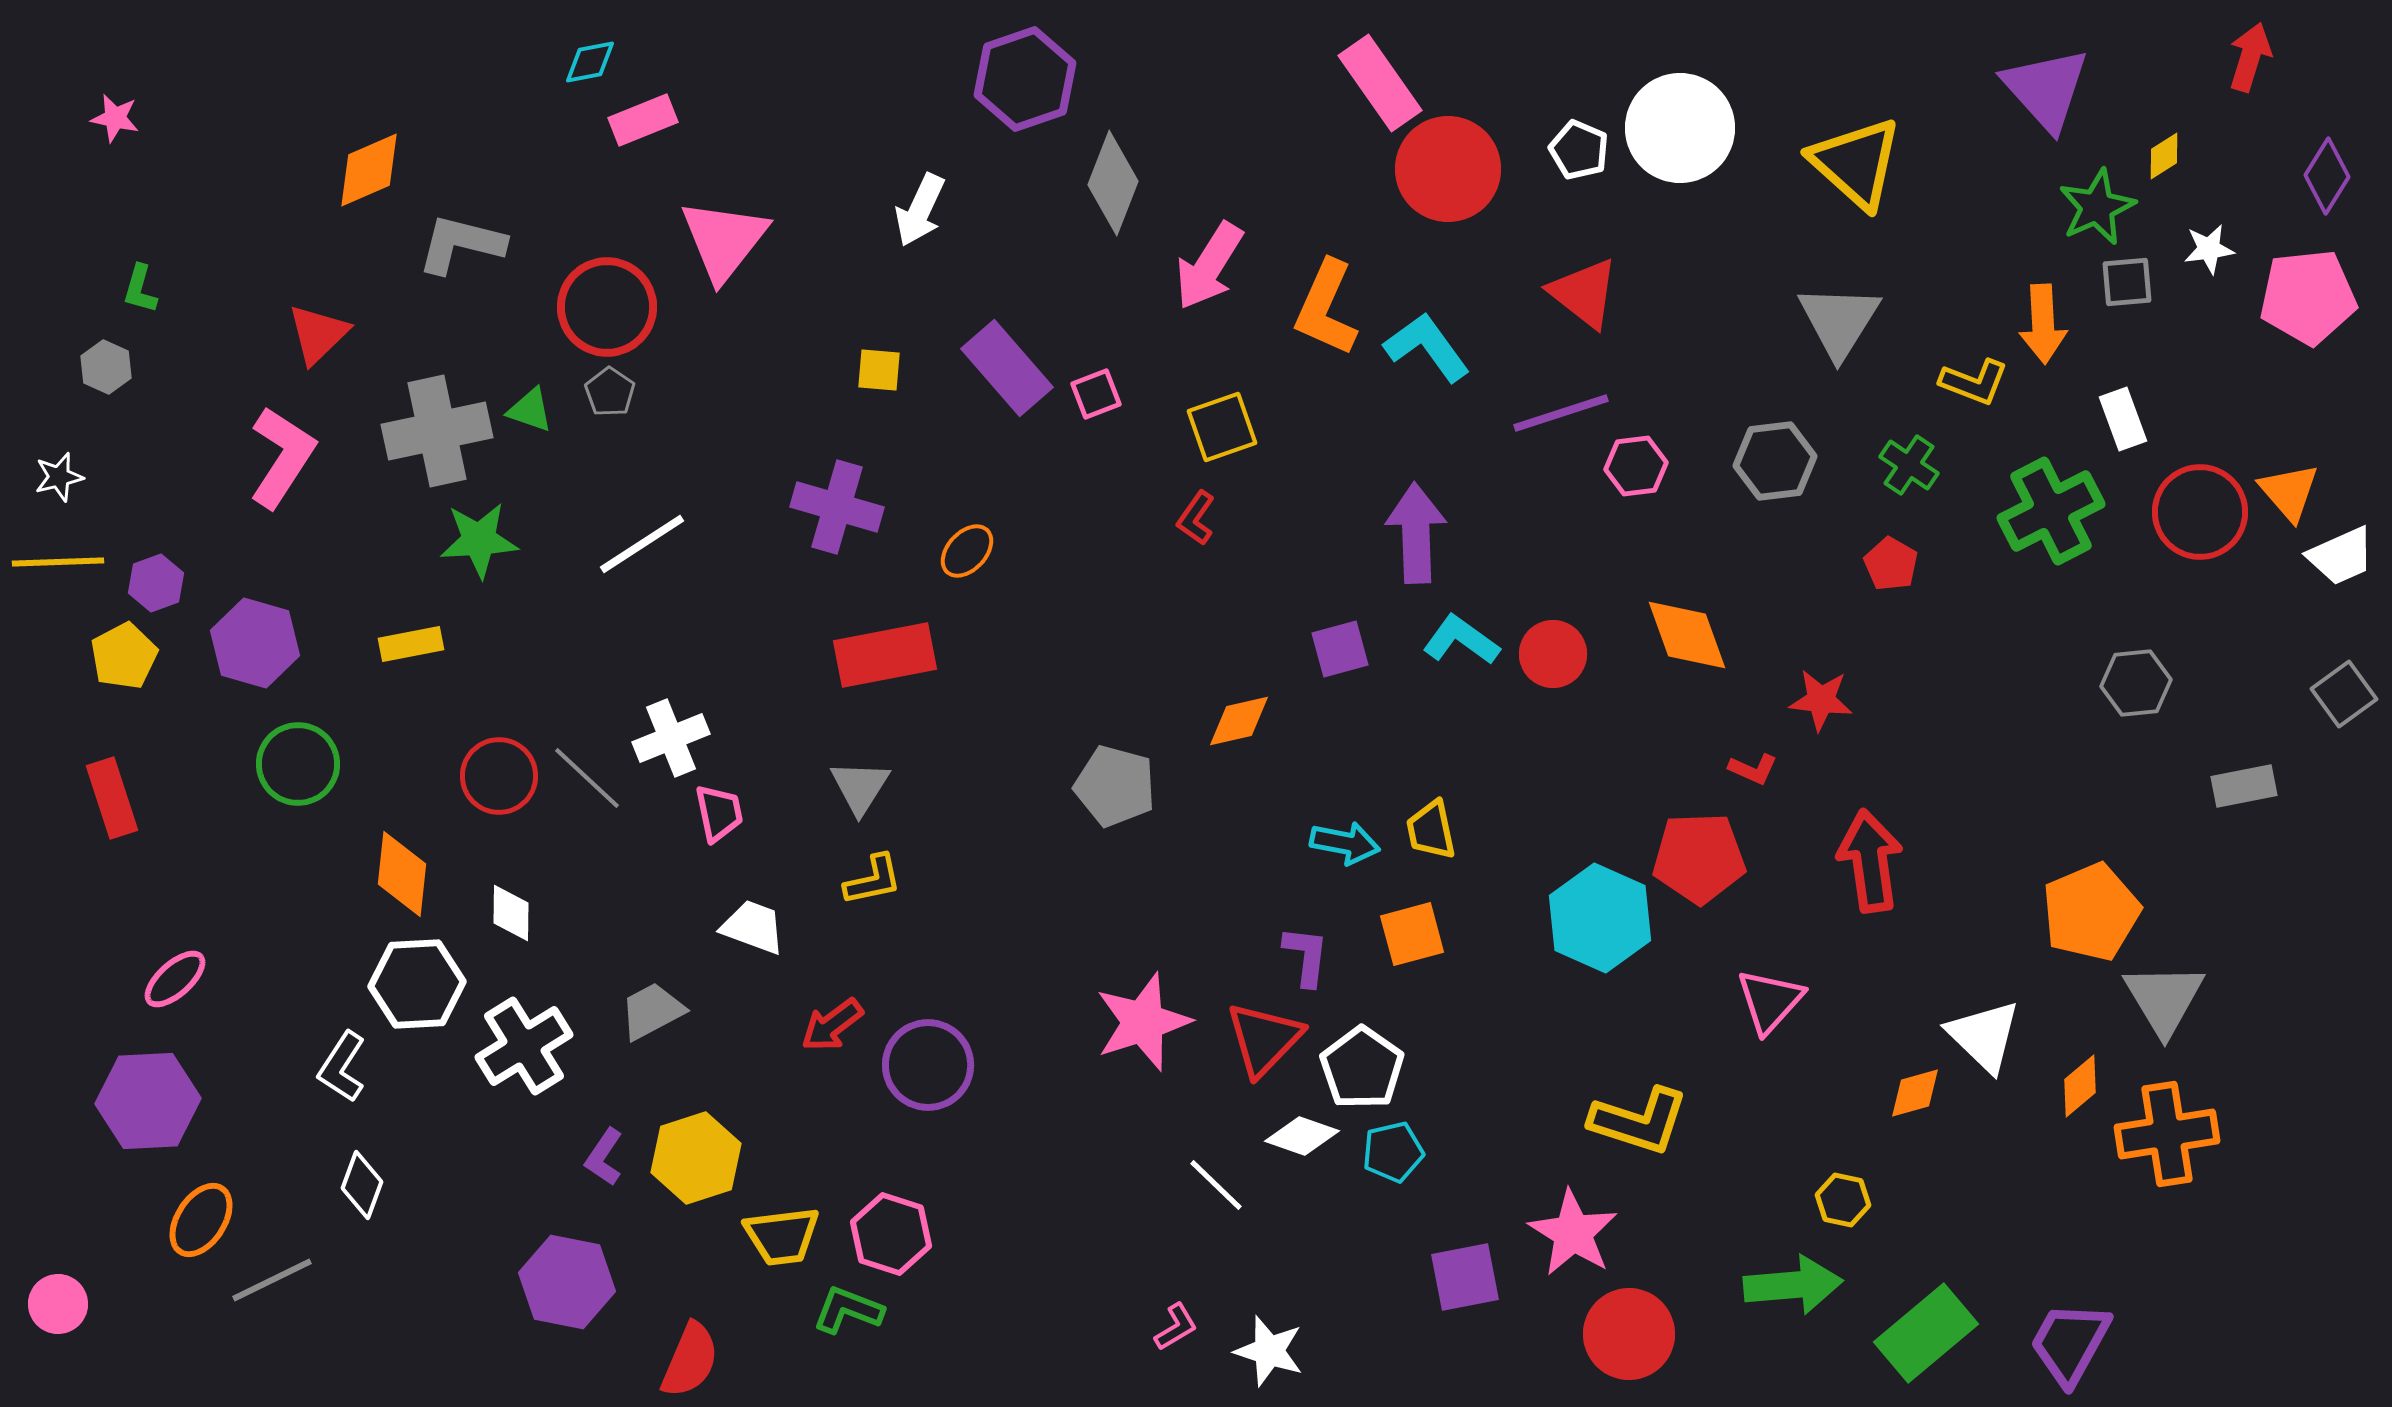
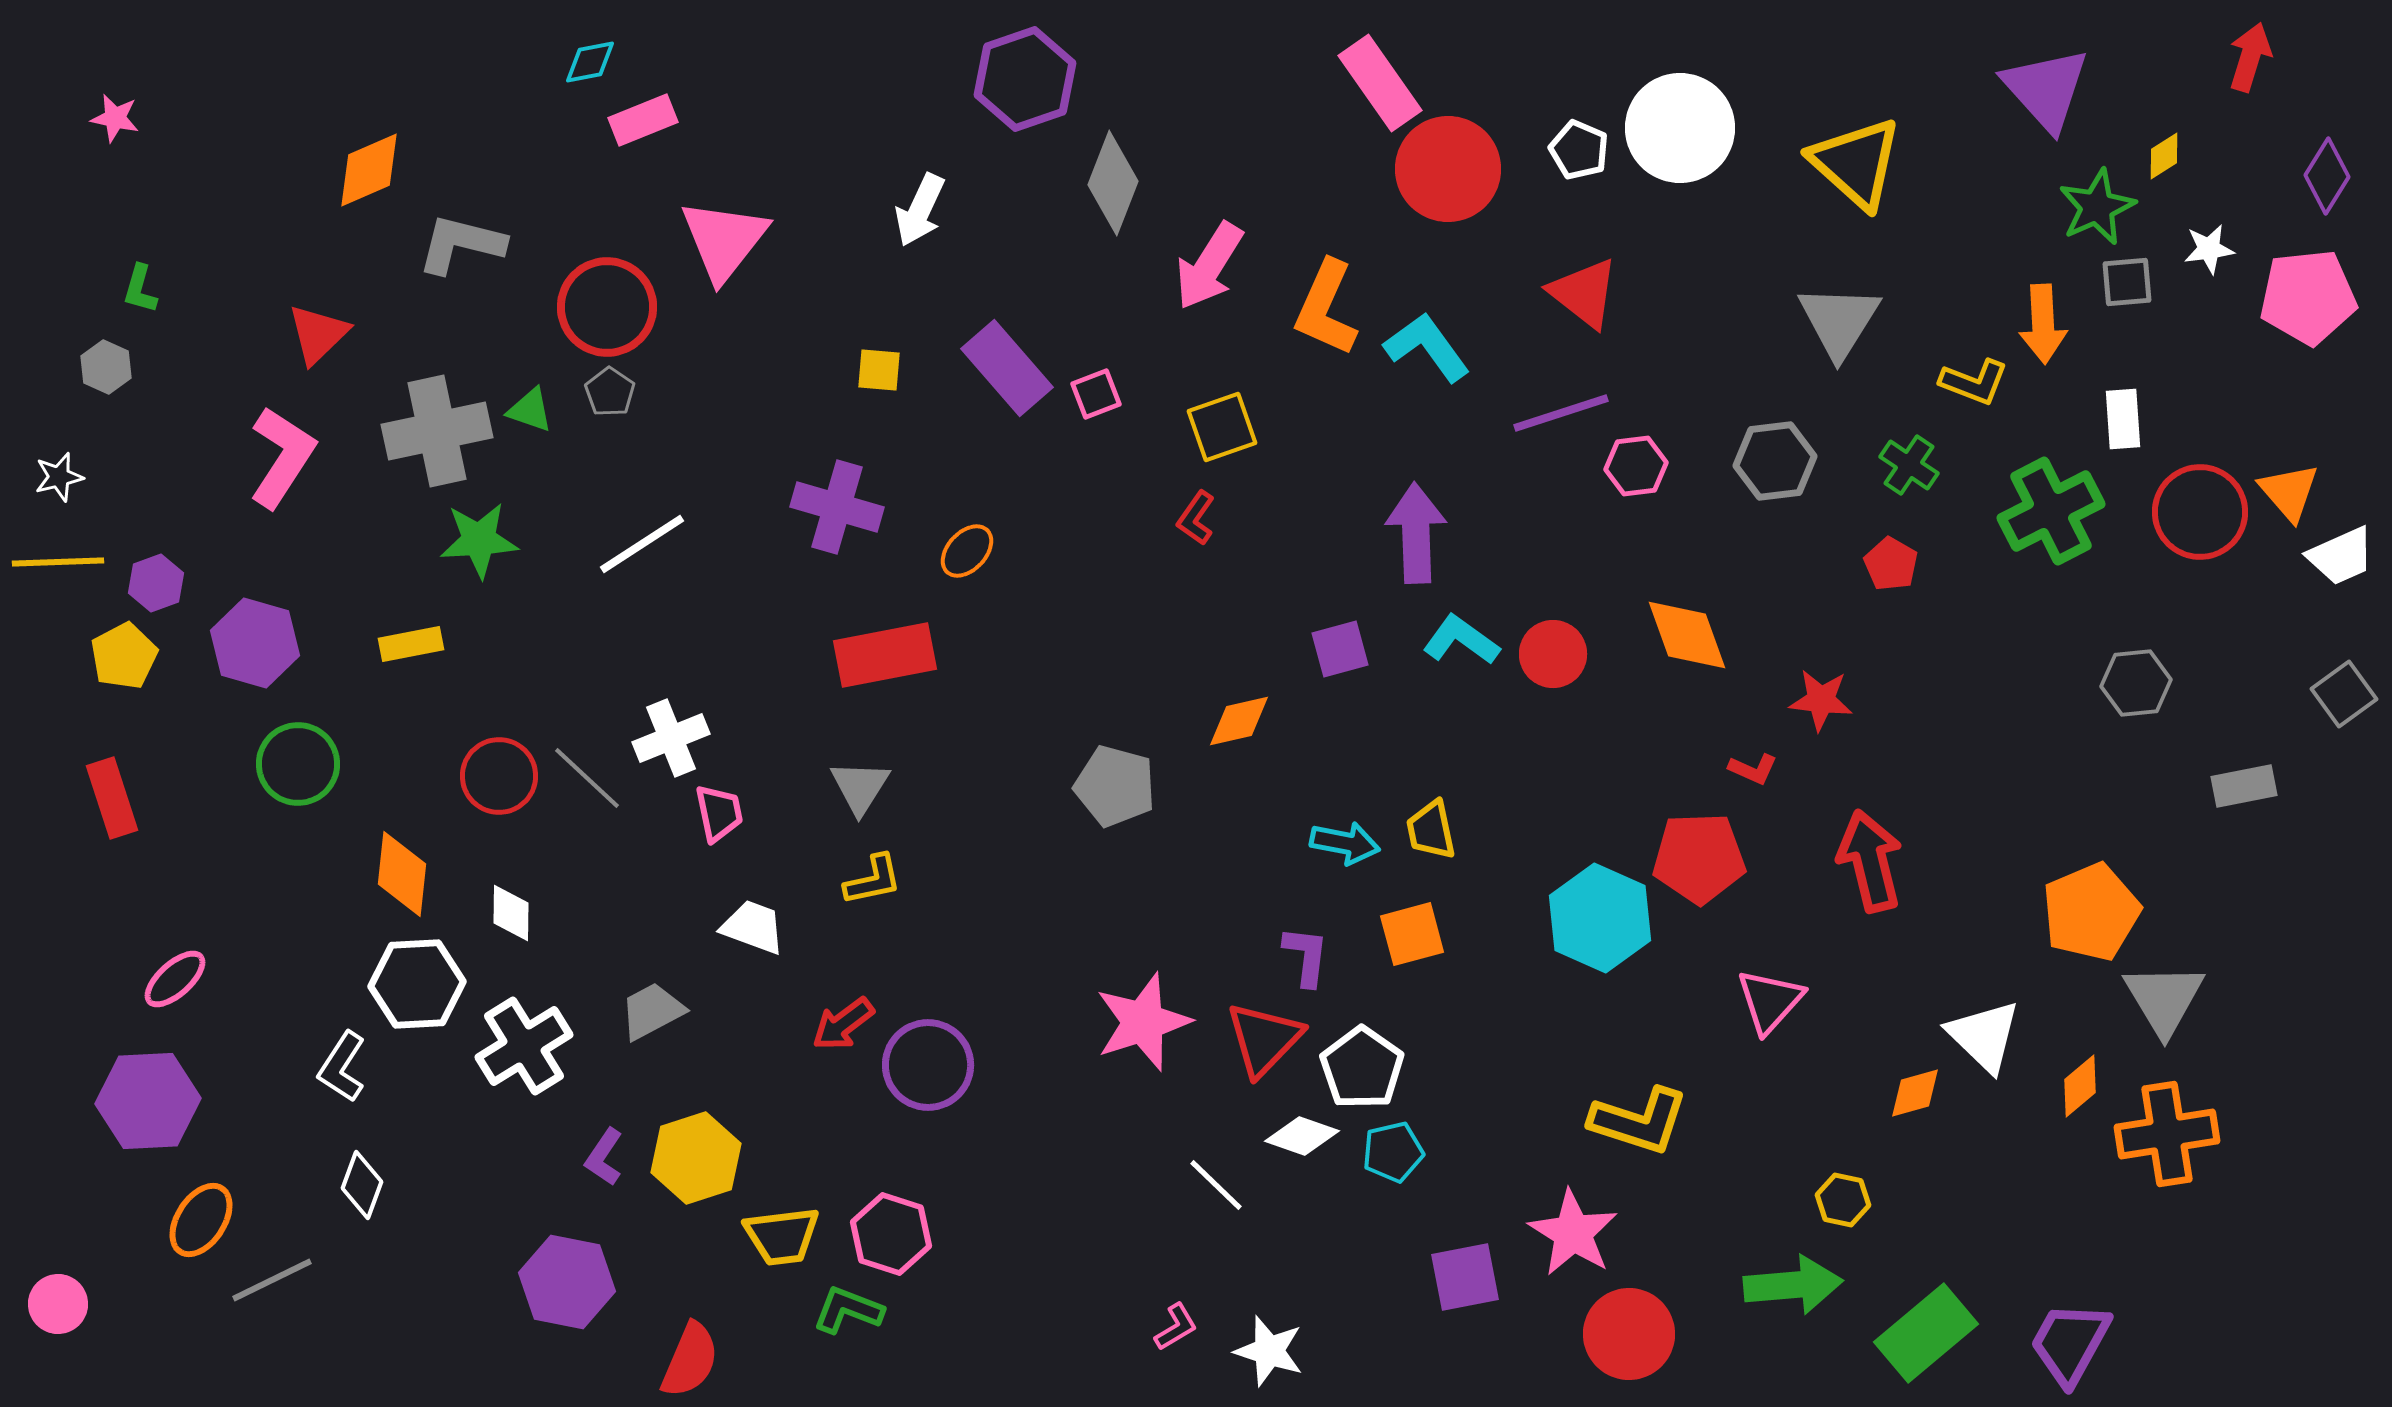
white rectangle at (2123, 419): rotated 16 degrees clockwise
red arrow at (1870, 861): rotated 6 degrees counterclockwise
red arrow at (832, 1025): moved 11 px right, 1 px up
